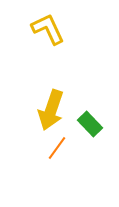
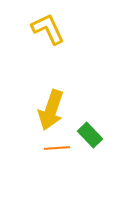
green rectangle: moved 11 px down
orange line: rotated 50 degrees clockwise
